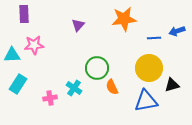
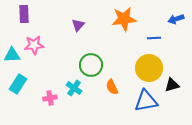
blue arrow: moved 1 px left, 12 px up
green circle: moved 6 px left, 3 px up
